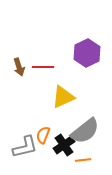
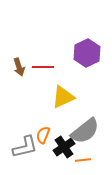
black cross: moved 2 px down
